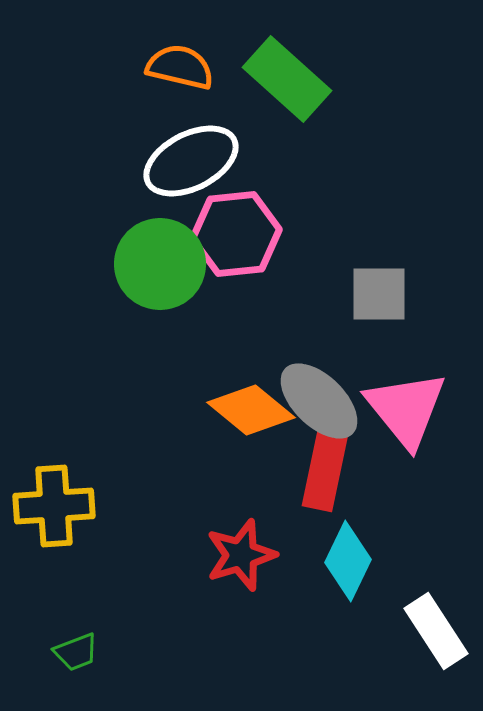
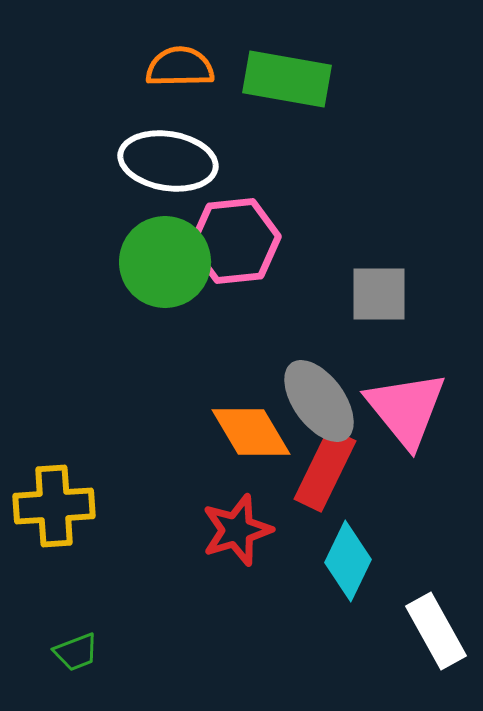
orange semicircle: rotated 14 degrees counterclockwise
green rectangle: rotated 32 degrees counterclockwise
white ellipse: moved 23 px left; rotated 36 degrees clockwise
pink hexagon: moved 1 px left, 7 px down
green circle: moved 5 px right, 2 px up
gray ellipse: rotated 10 degrees clockwise
orange diamond: moved 22 px down; rotated 20 degrees clockwise
red rectangle: rotated 14 degrees clockwise
red star: moved 4 px left, 25 px up
white rectangle: rotated 4 degrees clockwise
